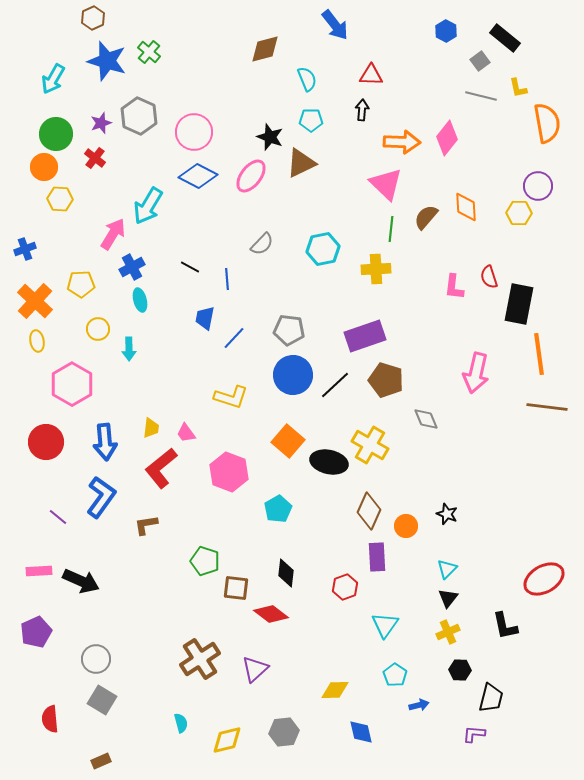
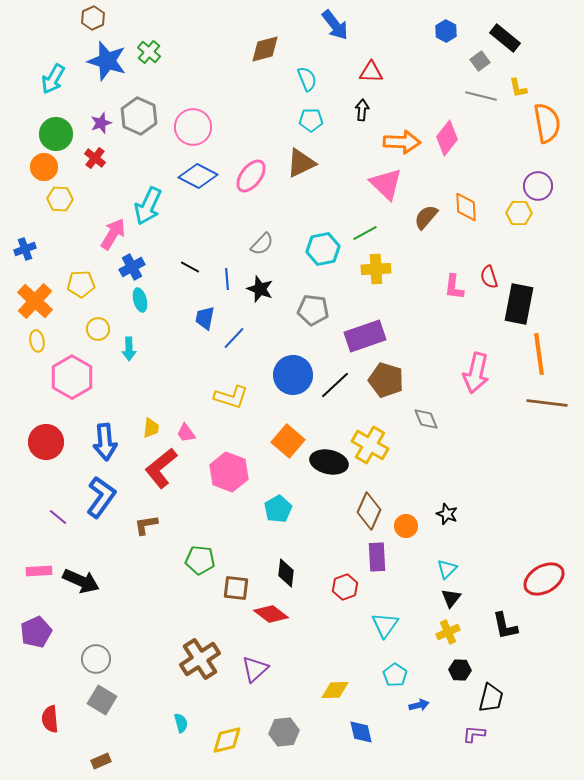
red triangle at (371, 75): moved 3 px up
pink circle at (194, 132): moved 1 px left, 5 px up
black star at (270, 137): moved 10 px left, 152 px down
cyan arrow at (148, 206): rotated 6 degrees counterclockwise
green line at (391, 229): moved 26 px left, 4 px down; rotated 55 degrees clockwise
gray pentagon at (289, 330): moved 24 px right, 20 px up
pink hexagon at (72, 384): moved 7 px up
brown line at (547, 407): moved 4 px up
green pentagon at (205, 561): moved 5 px left, 1 px up; rotated 12 degrees counterclockwise
black triangle at (448, 598): moved 3 px right
